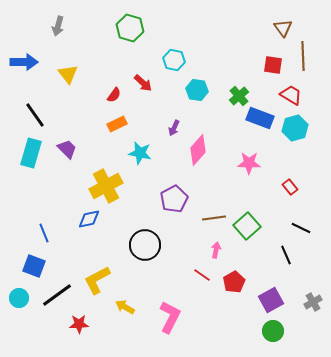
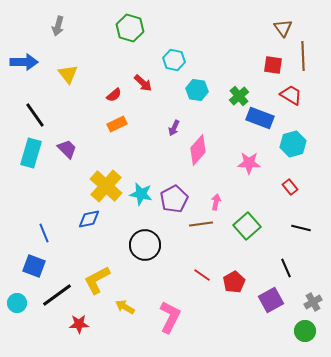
red semicircle at (114, 95): rotated 14 degrees clockwise
cyan hexagon at (295, 128): moved 2 px left, 16 px down
cyan star at (140, 153): moved 1 px right, 41 px down
yellow cross at (106, 186): rotated 20 degrees counterclockwise
brown line at (214, 218): moved 13 px left, 6 px down
black line at (301, 228): rotated 12 degrees counterclockwise
pink arrow at (216, 250): moved 48 px up
black line at (286, 255): moved 13 px down
cyan circle at (19, 298): moved 2 px left, 5 px down
green circle at (273, 331): moved 32 px right
